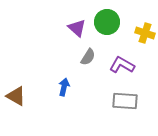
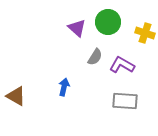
green circle: moved 1 px right
gray semicircle: moved 7 px right
